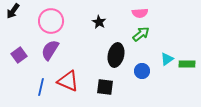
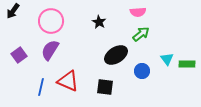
pink semicircle: moved 2 px left, 1 px up
black ellipse: rotated 45 degrees clockwise
cyan triangle: rotated 32 degrees counterclockwise
